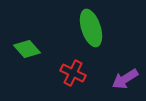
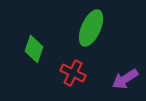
green ellipse: rotated 42 degrees clockwise
green diamond: moved 7 px right; rotated 60 degrees clockwise
